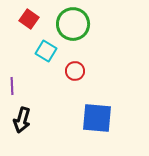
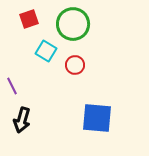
red square: rotated 36 degrees clockwise
red circle: moved 6 px up
purple line: rotated 24 degrees counterclockwise
